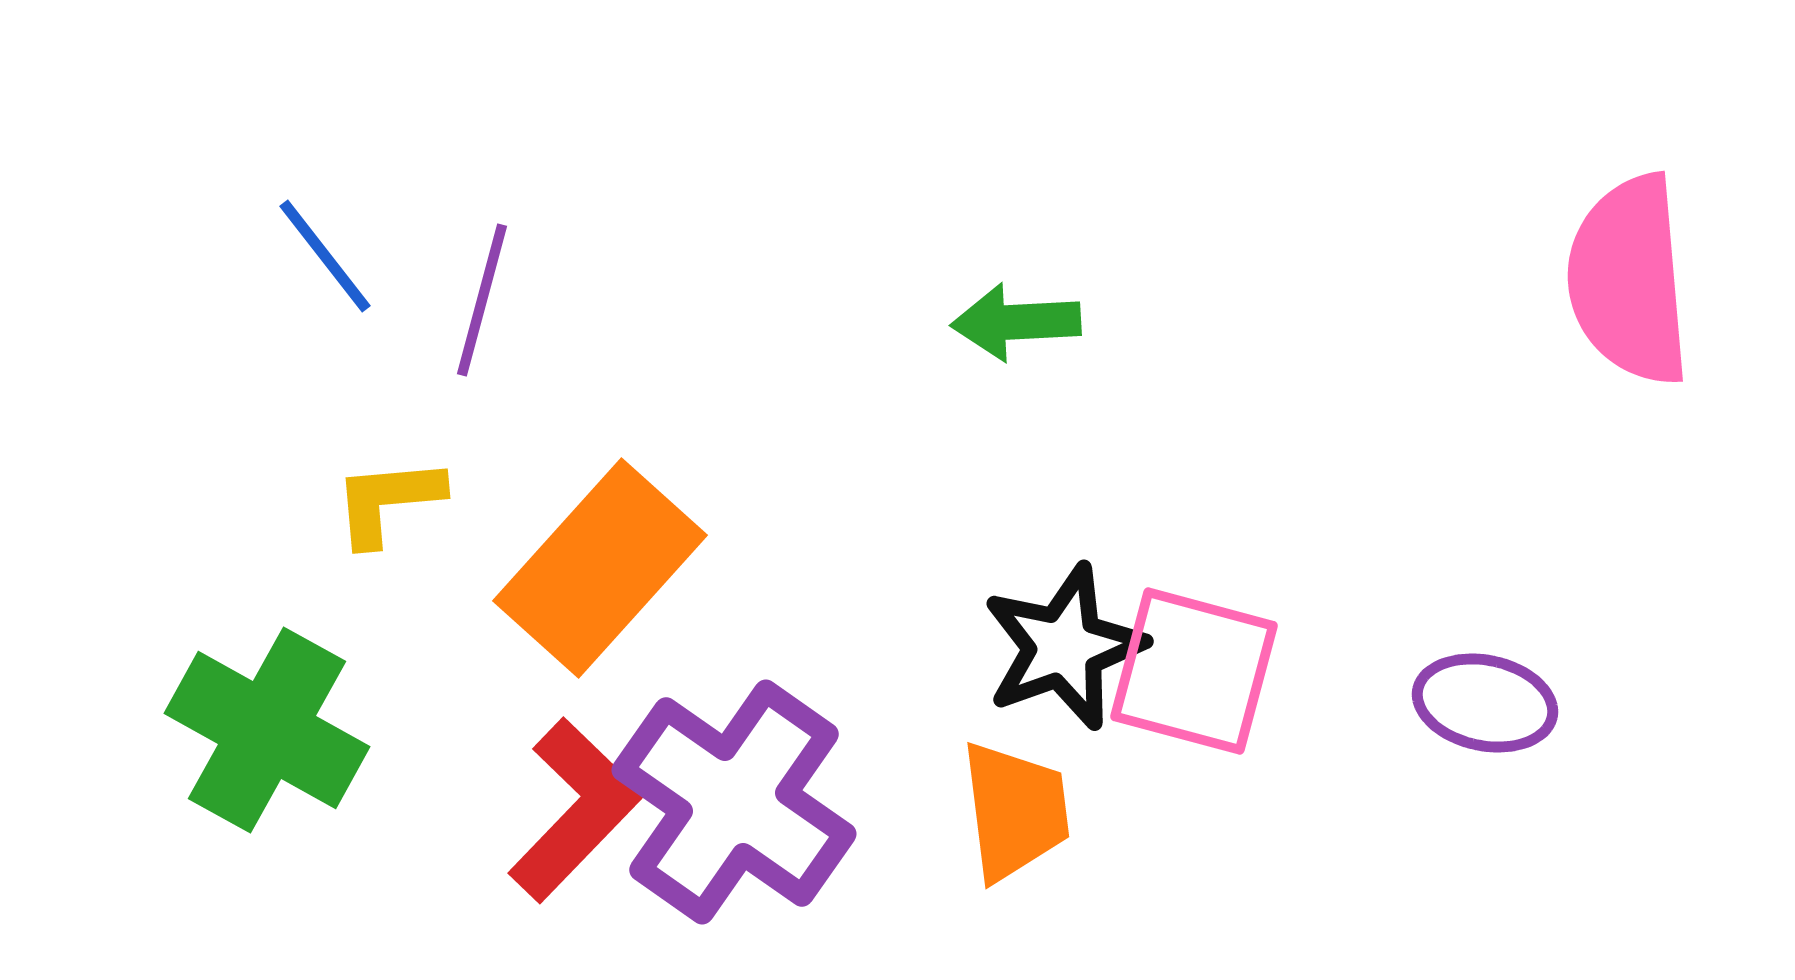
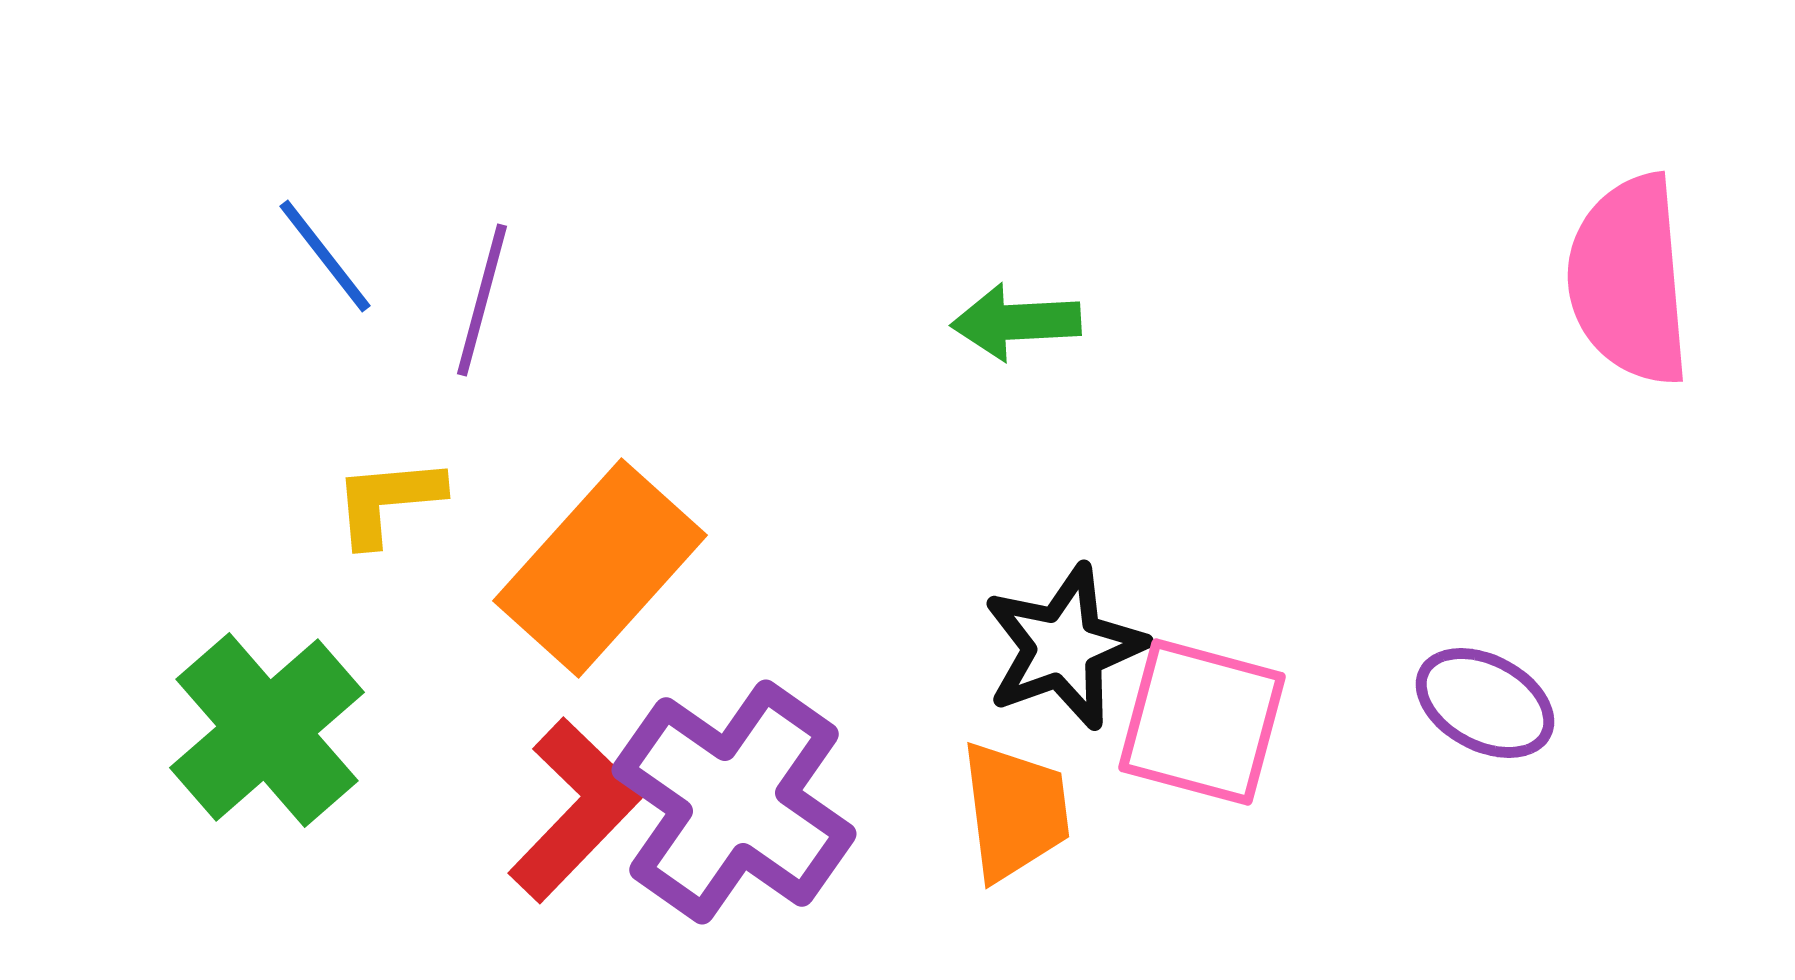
pink square: moved 8 px right, 51 px down
purple ellipse: rotated 16 degrees clockwise
green cross: rotated 20 degrees clockwise
